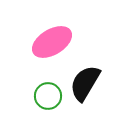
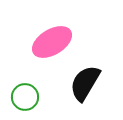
green circle: moved 23 px left, 1 px down
